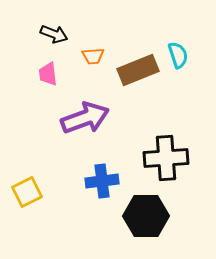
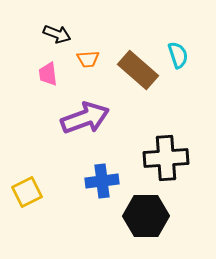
black arrow: moved 3 px right
orange trapezoid: moved 5 px left, 3 px down
brown rectangle: rotated 63 degrees clockwise
